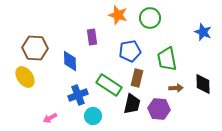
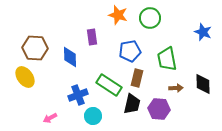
blue diamond: moved 4 px up
